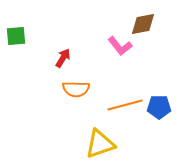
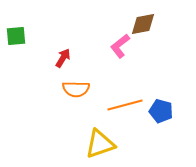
pink L-shape: rotated 90 degrees clockwise
blue pentagon: moved 2 px right, 4 px down; rotated 15 degrees clockwise
